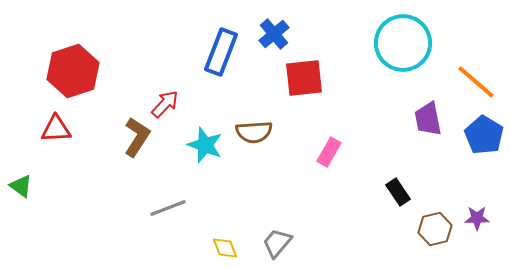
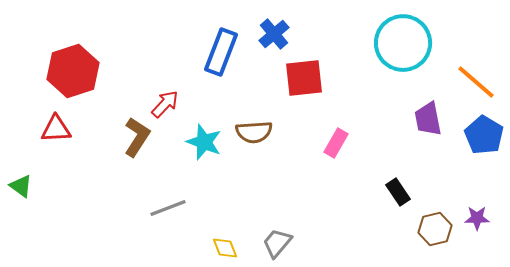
cyan star: moved 1 px left, 3 px up
pink rectangle: moved 7 px right, 9 px up
